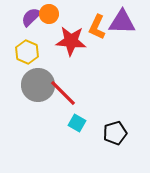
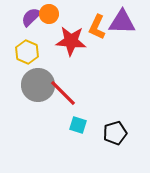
cyan square: moved 1 px right, 2 px down; rotated 12 degrees counterclockwise
